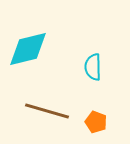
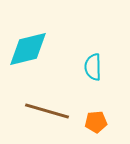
orange pentagon: rotated 25 degrees counterclockwise
